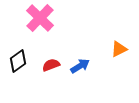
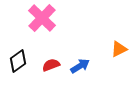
pink cross: moved 2 px right
